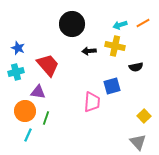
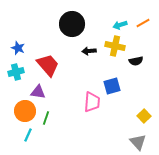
black semicircle: moved 6 px up
